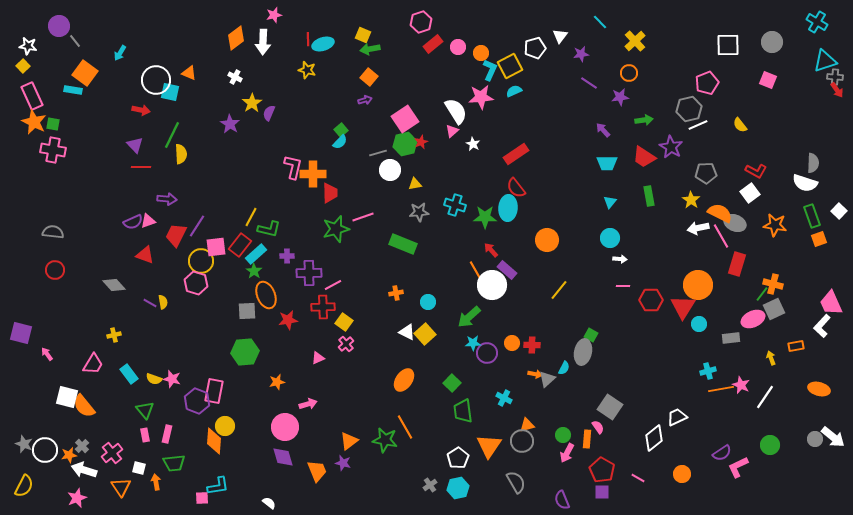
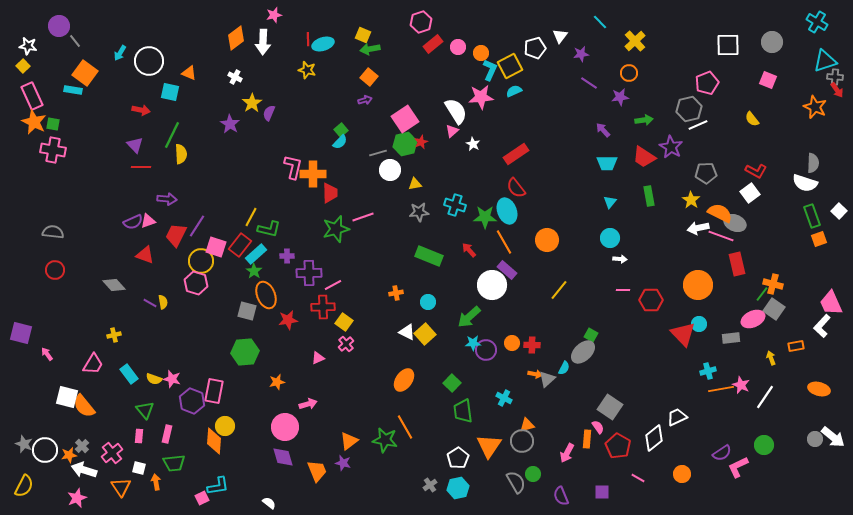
white circle at (156, 80): moved 7 px left, 19 px up
yellow semicircle at (740, 125): moved 12 px right, 6 px up
cyan ellipse at (508, 208): moved 1 px left, 3 px down; rotated 25 degrees counterclockwise
orange star at (775, 225): moved 40 px right, 118 px up; rotated 15 degrees clockwise
pink line at (721, 236): rotated 40 degrees counterclockwise
green rectangle at (403, 244): moved 26 px right, 12 px down
pink square at (216, 247): rotated 25 degrees clockwise
red arrow at (491, 250): moved 22 px left
red rectangle at (737, 264): rotated 30 degrees counterclockwise
orange line at (477, 273): moved 27 px right, 31 px up
pink line at (623, 286): moved 4 px down
red triangle at (683, 307): moved 27 px down; rotated 16 degrees counterclockwise
gray square at (774, 309): rotated 30 degrees counterclockwise
gray square at (247, 311): rotated 18 degrees clockwise
gray ellipse at (583, 352): rotated 35 degrees clockwise
purple circle at (487, 353): moved 1 px left, 3 px up
purple hexagon at (197, 401): moved 5 px left
pink rectangle at (145, 435): moved 6 px left, 1 px down; rotated 16 degrees clockwise
green circle at (563, 435): moved 30 px left, 39 px down
green circle at (770, 445): moved 6 px left
red pentagon at (602, 470): moved 16 px right, 24 px up
pink square at (202, 498): rotated 24 degrees counterclockwise
purple semicircle at (562, 500): moved 1 px left, 4 px up
